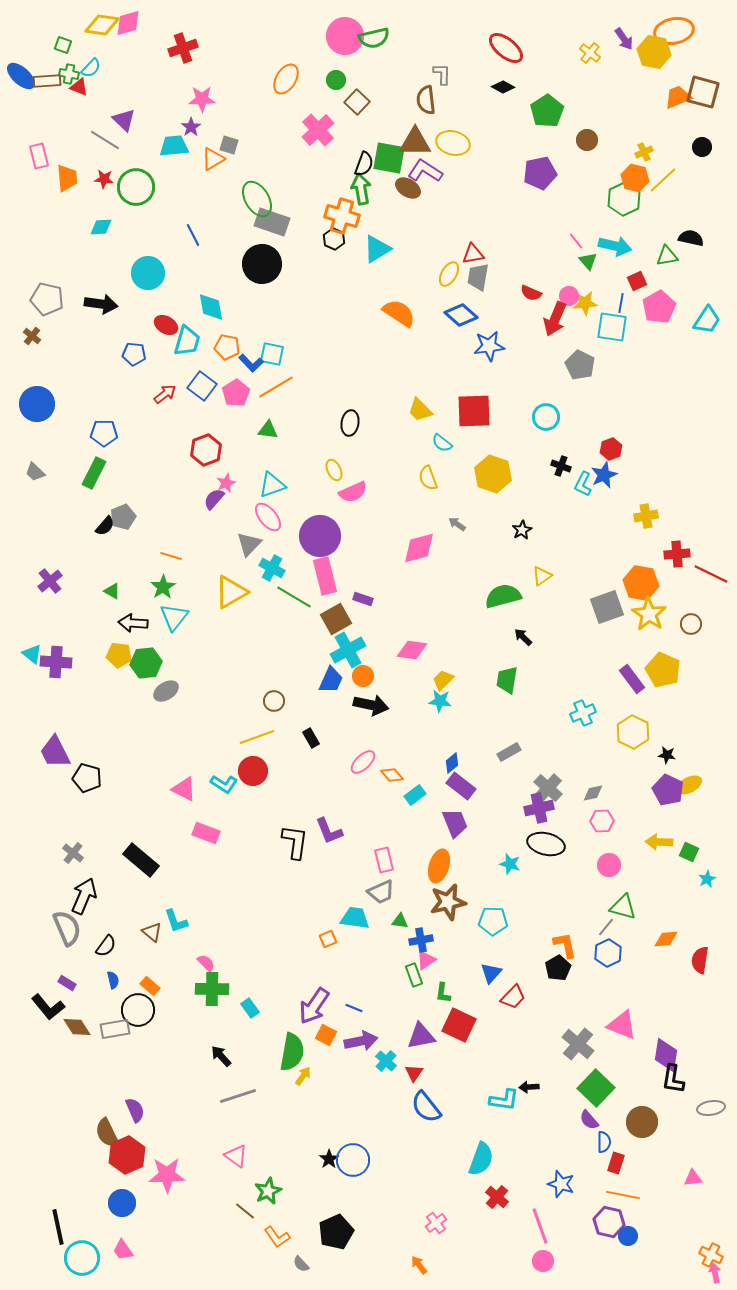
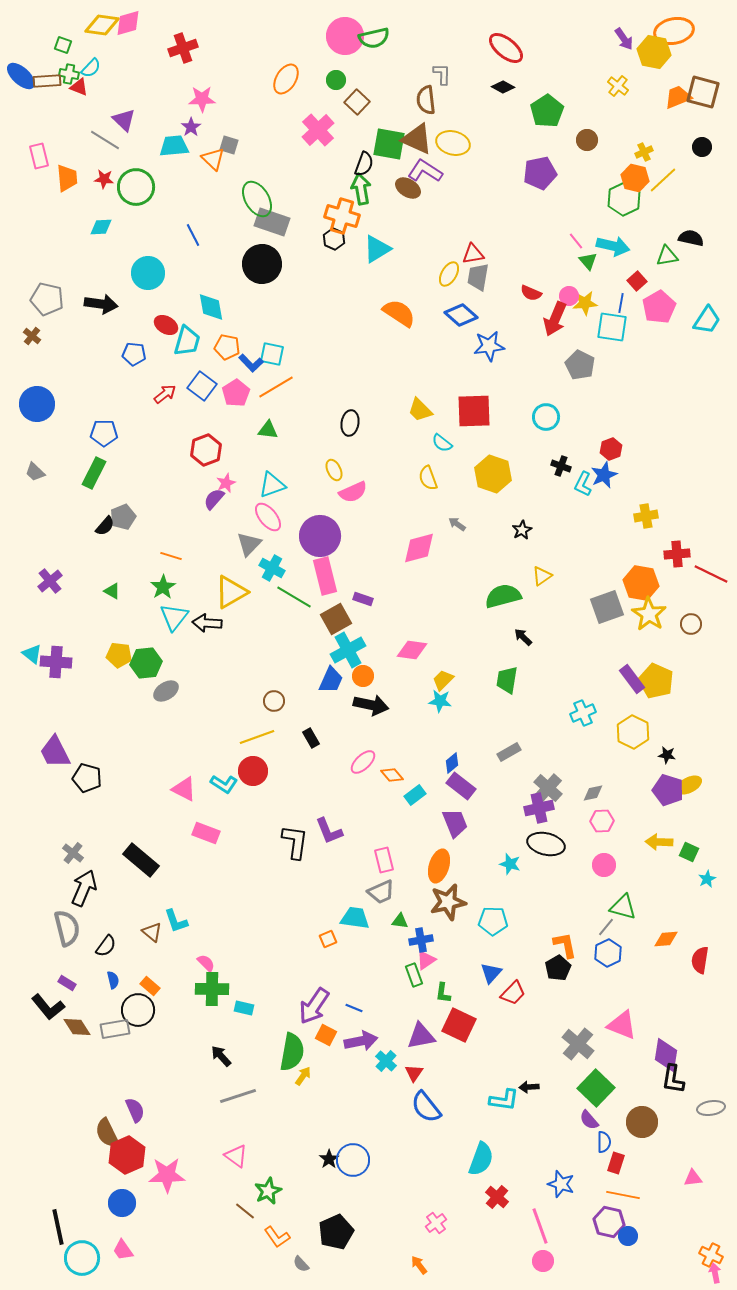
yellow cross at (590, 53): moved 28 px right, 33 px down
brown triangle at (415, 142): moved 2 px right, 3 px up; rotated 24 degrees clockwise
green square at (389, 158): moved 14 px up
orange triangle at (213, 159): rotated 45 degrees counterclockwise
cyan arrow at (615, 246): moved 2 px left
red square at (637, 281): rotated 18 degrees counterclockwise
black arrow at (133, 623): moved 74 px right
yellow pentagon at (663, 670): moved 7 px left, 11 px down
purple pentagon at (668, 790): rotated 8 degrees counterclockwise
pink circle at (609, 865): moved 5 px left
black arrow at (84, 896): moved 8 px up
gray semicircle at (67, 928): rotated 9 degrees clockwise
red trapezoid at (513, 997): moved 4 px up
cyan rectangle at (250, 1008): moved 6 px left; rotated 42 degrees counterclockwise
